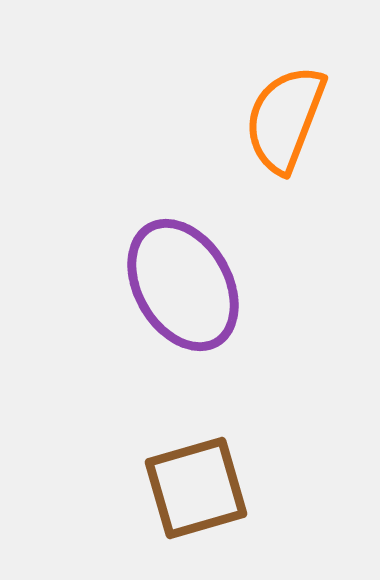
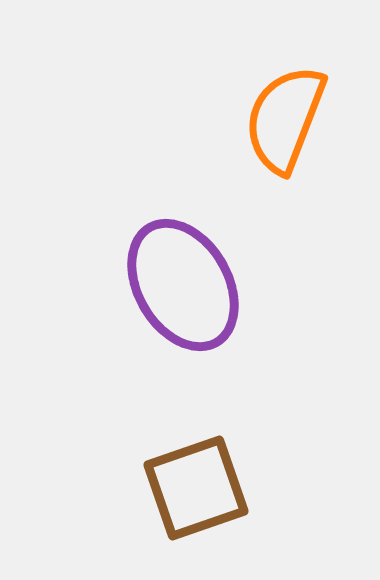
brown square: rotated 3 degrees counterclockwise
